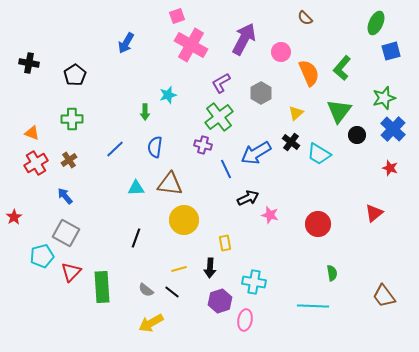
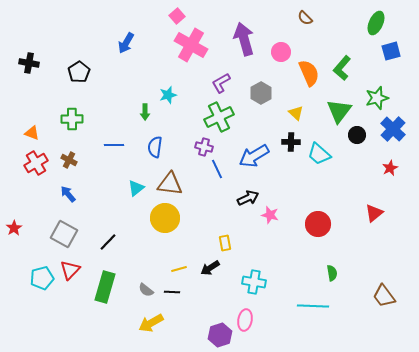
pink square at (177, 16): rotated 21 degrees counterclockwise
purple arrow at (244, 39): rotated 44 degrees counterclockwise
black pentagon at (75, 75): moved 4 px right, 3 px up
green star at (384, 98): moved 7 px left
yellow triangle at (296, 113): rotated 35 degrees counterclockwise
green cross at (219, 117): rotated 12 degrees clockwise
black cross at (291, 142): rotated 36 degrees counterclockwise
purple cross at (203, 145): moved 1 px right, 2 px down
blue line at (115, 149): moved 1 px left, 4 px up; rotated 42 degrees clockwise
blue arrow at (256, 153): moved 2 px left, 3 px down
cyan trapezoid at (319, 154): rotated 10 degrees clockwise
brown cross at (69, 160): rotated 28 degrees counterclockwise
red star at (390, 168): rotated 28 degrees clockwise
blue line at (226, 169): moved 9 px left
cyan triangle at (136, 188): rotated 36 degrees counterclockwise
blue arrow at (65, 196): moved 3 px right, 2 px up
red star at (14, 217): moved 11 px down
yellow circle at (184, 220): moved 19 px left, 2 px up
gray square at (66, 233): moved 2 px left, 1 px down
black line at (136, 238): moved 28 px left, 4 px down; rotated 24 degrees clockwise
cyan pentagon at (42, 256): moved 22 px down
black arrow at (210, 268): rotated 54 degrees clockwise
red triangle at (71, 272): moved 1 px left, 2 px up
green rectangle at (102, 287): moved 3 px right; rotated 20 degrees clockwise
black line at (172, 292): rotated 35 degrees counterclockwise
purple hexagon at (220, 301): moved 34 px down
